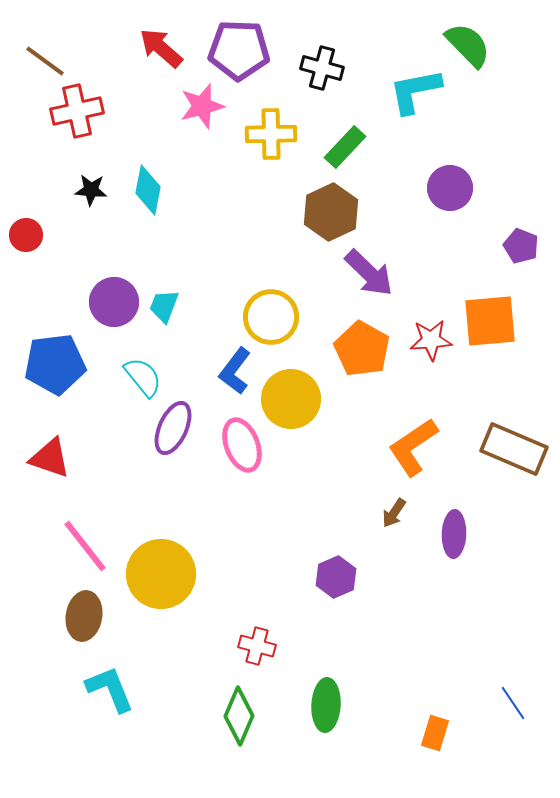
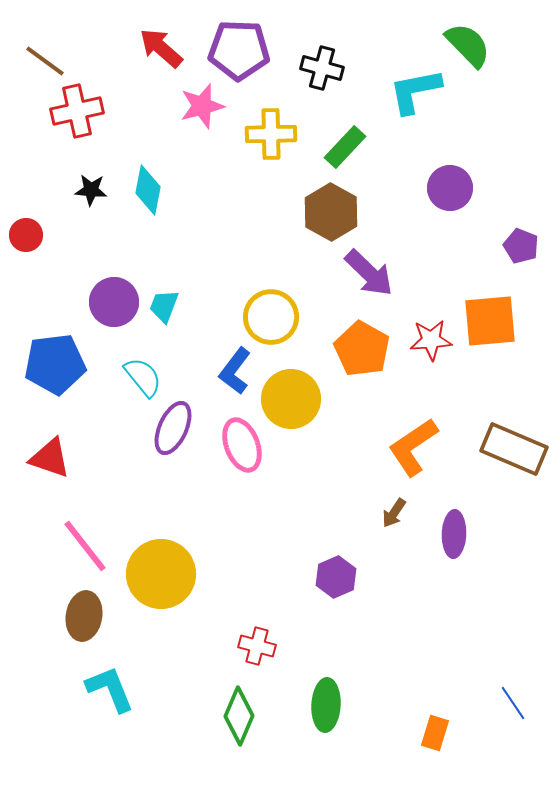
brown hexagon at (331, 212): rotated 6 degrees counterclockwise
